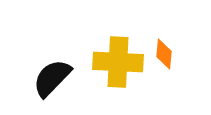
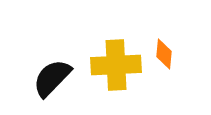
yellow cross: moved 2 px left, 3 px down; rotated 6 degrees counterclockwise
